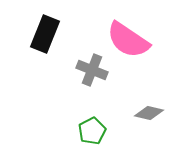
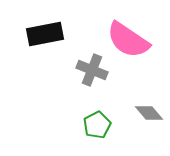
black rectangle: rotated 57 degrees clockwise
gray diamond: rotated 36 degrees clockwise
green pentagon: moved 5 px right, 6 px up
